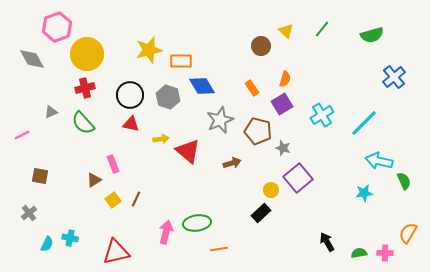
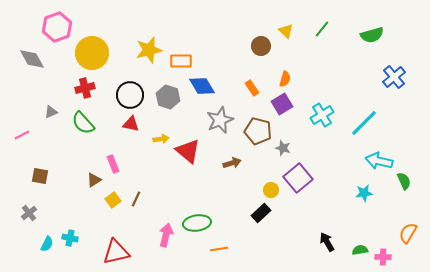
yellow circle at (87, 54): moved 5 px right, 1 px up
pink arrow at (166, 232): moved 3 px down
green semicircle at (359, 253): moved 1 px right, 3 px up
pink cross at (385, 253): moved 2 px left, 4 px down
